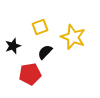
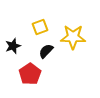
yellow star: rotated 20 degrees counterclockwise
black semicircle: moved 1 px right, 1 px up
red pentagon: rotated 25 degrees counterclockwise
